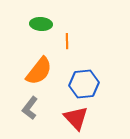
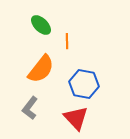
green ellipse: moved 1 px down; rotated 40 degrees clockwise
orange semicircle: moved 2 px right, 2 px up
blue hexagon: rotated 16 degrees clockwise
